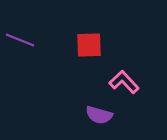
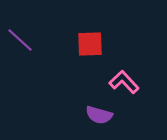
purple line: rotated 20 degrees clockwise
red square: moved 1 px right, 1 px up
